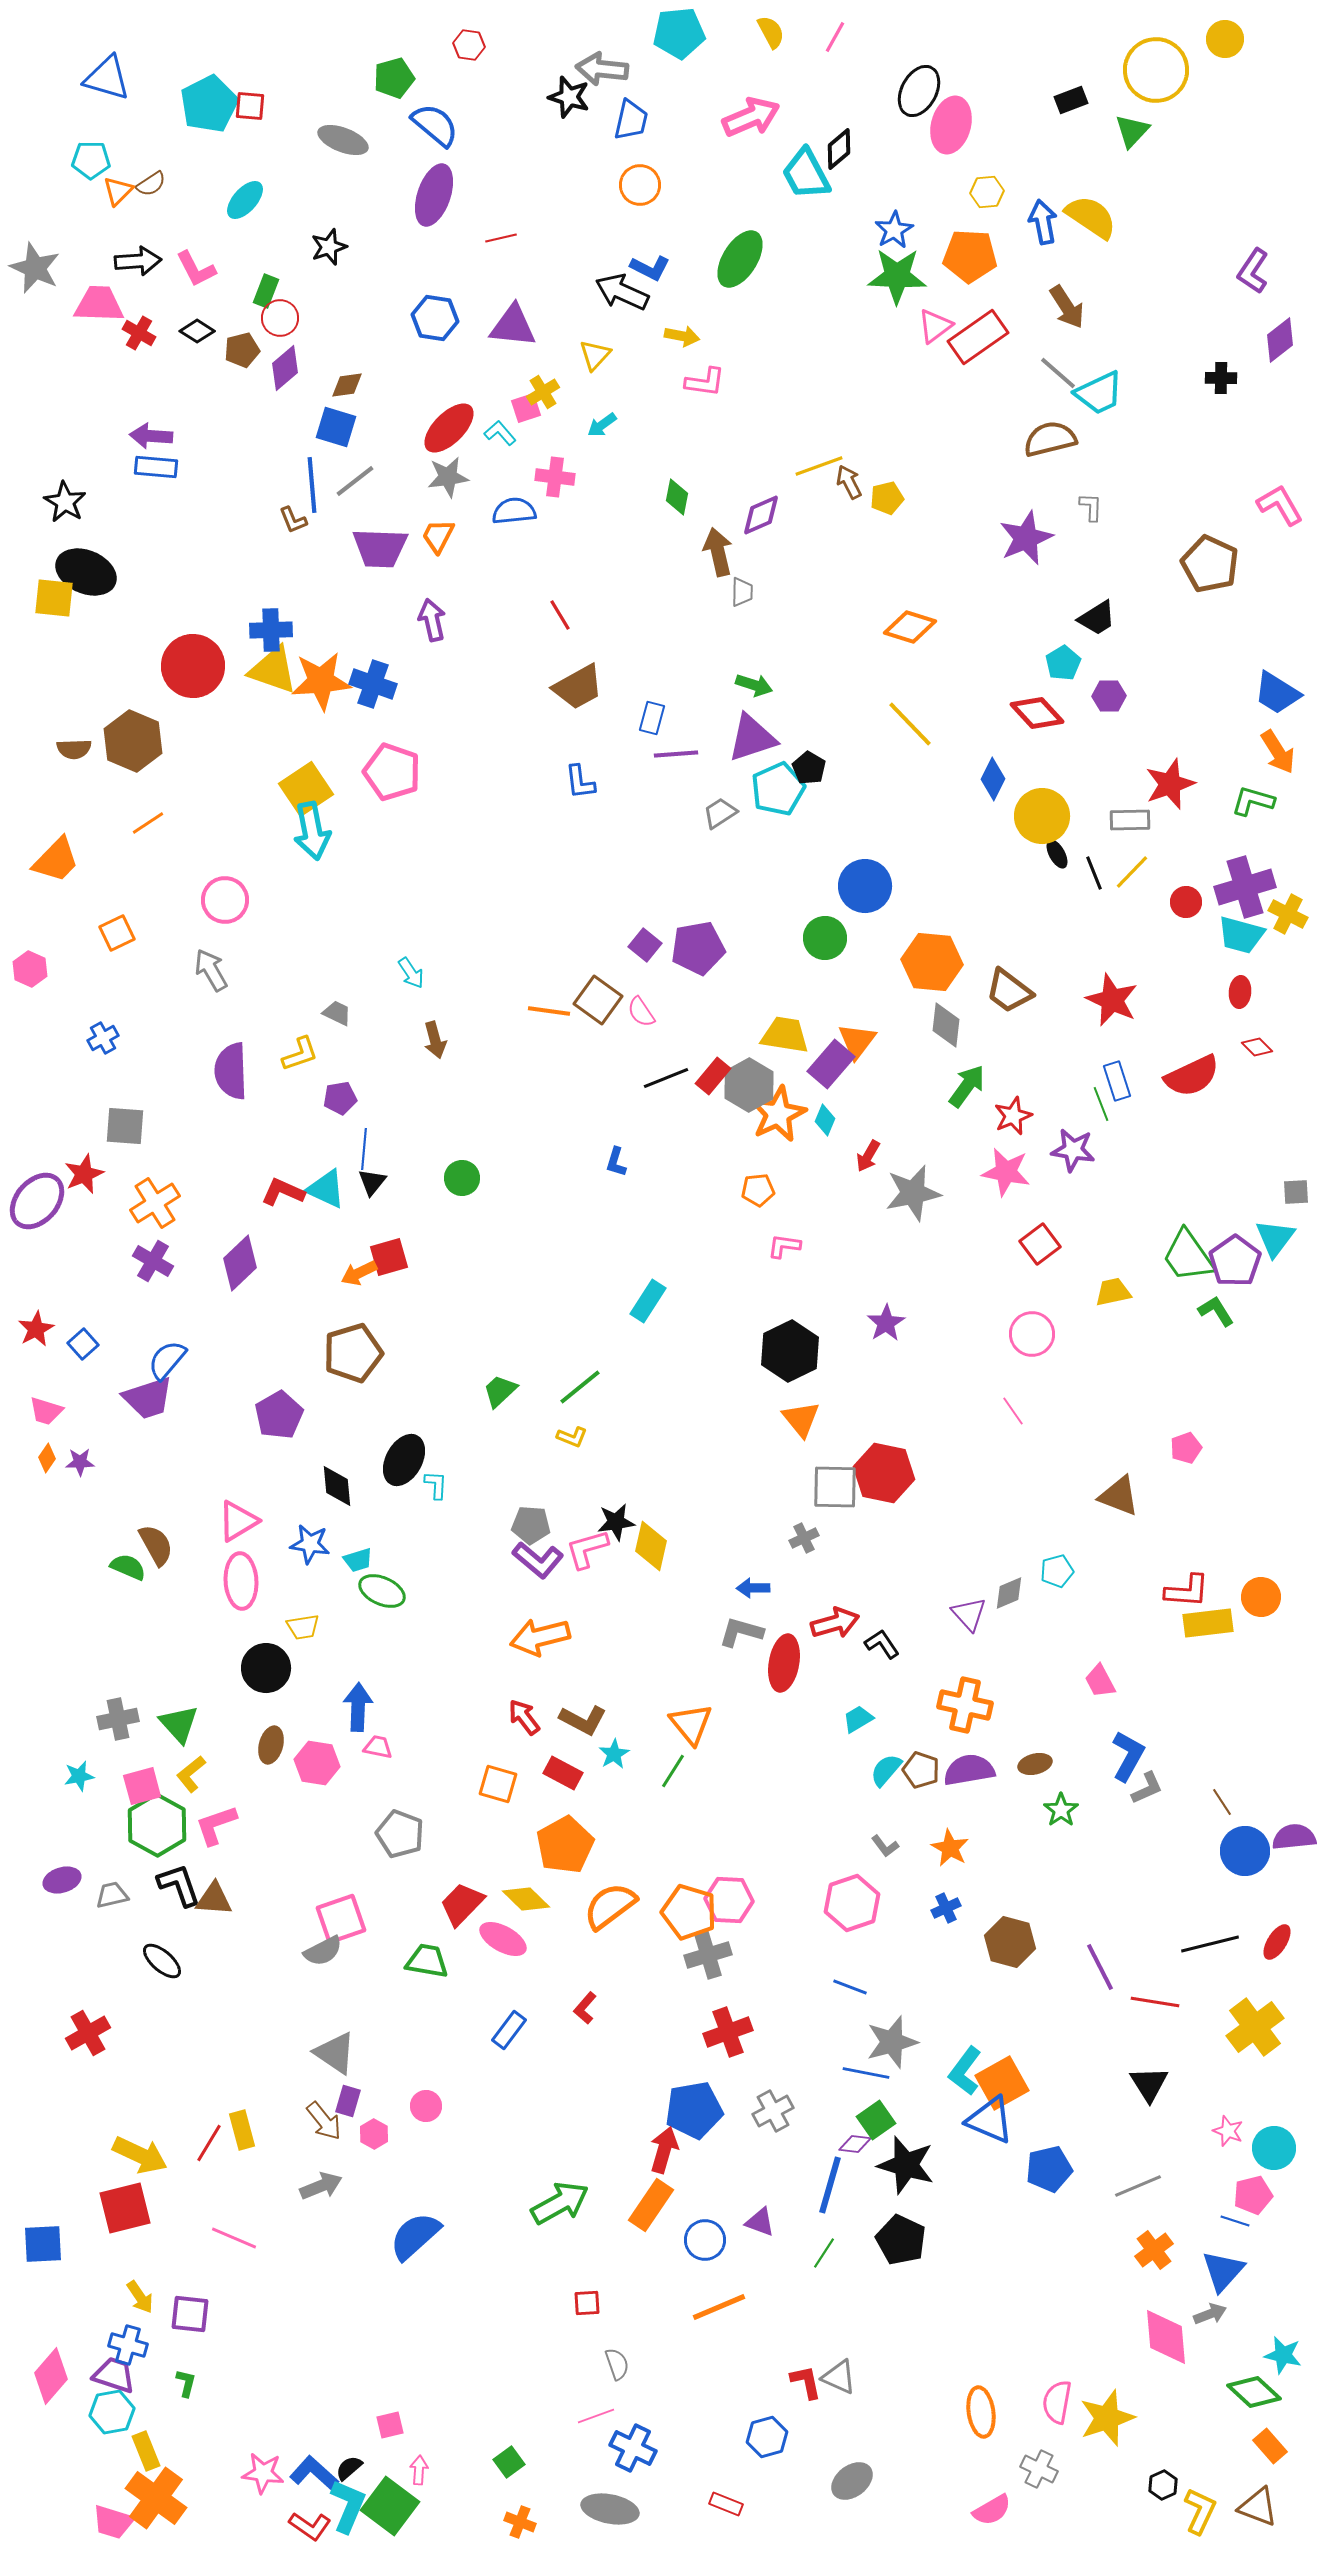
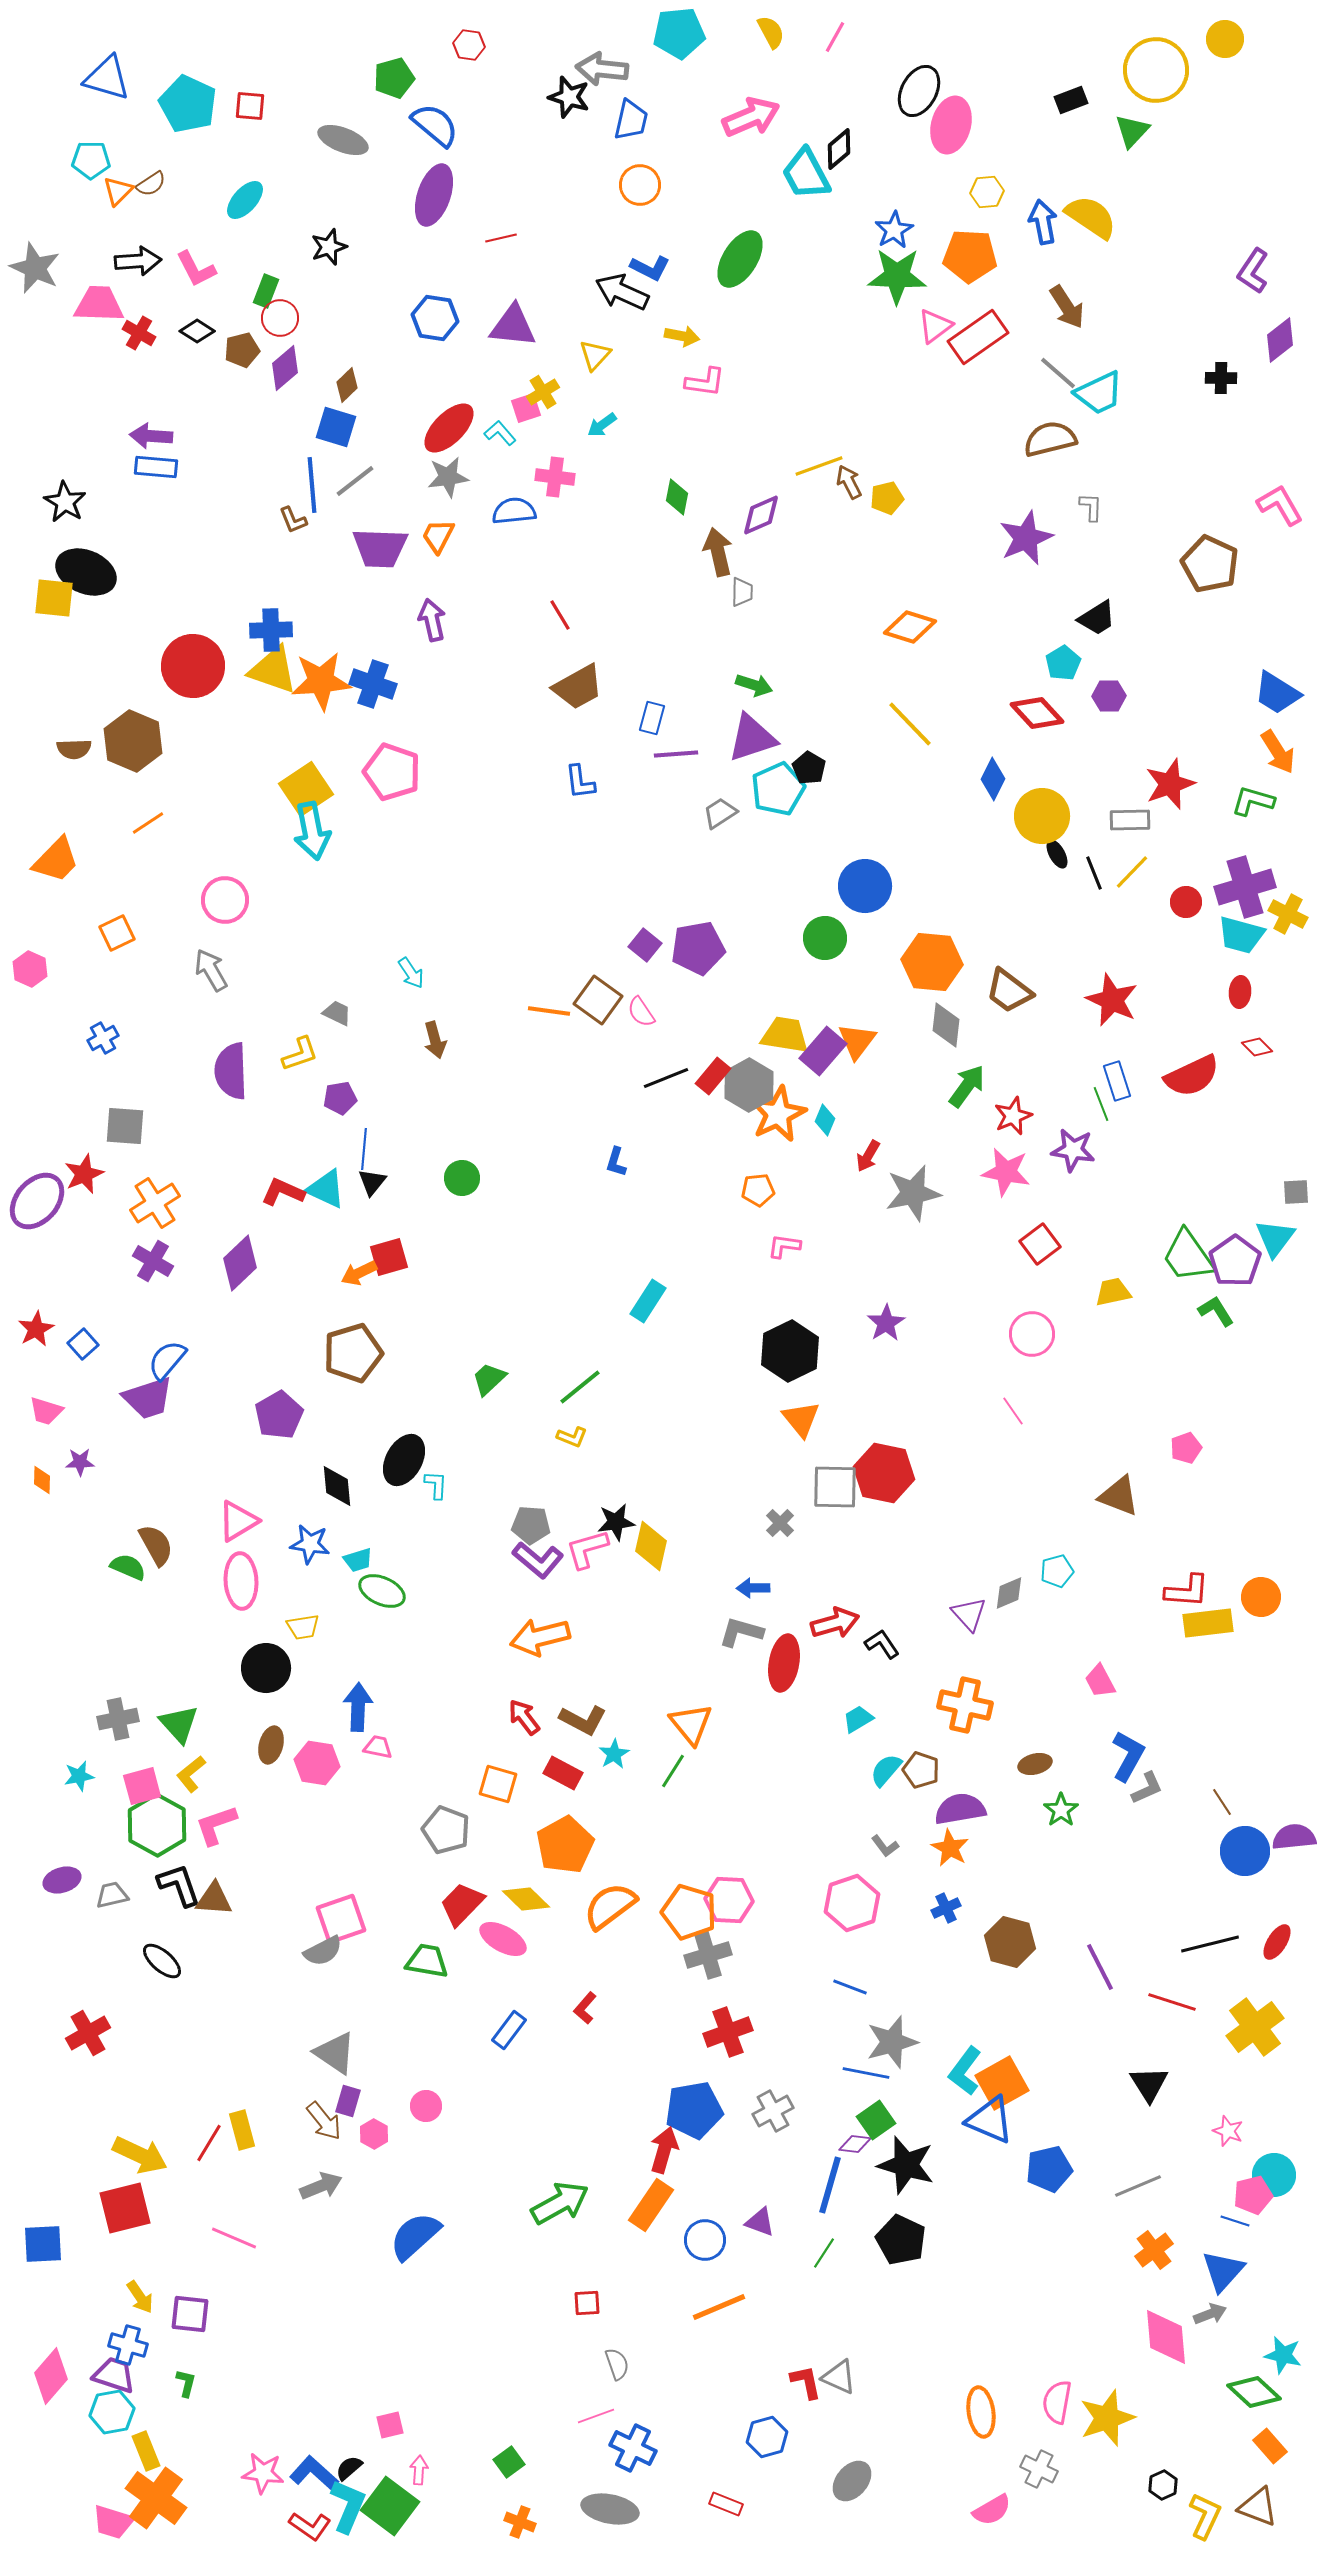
cyan pentagon at (209, 104): moved 21 px left; rotated 20 degrees counterclockwise
brown diamond at (347, 385): rotated 36 degrees counterclockwise
purple rectangle at (831, 1064): moved 8 px left, 13 px up
green trapezoid at (500, 1391): moved 11 px left, 12 px up
orange diamond at (47, 1458): moved 5 px left, 22 px down; rotated 32 degrees counterclockwise
gray cross at (804, 1538): moved 24 px left, 15 px up; rotated 20 degrees counterclockwise
purple semicircle at (969, 1770): moved 9 px left, 39 px down
gray pentagon at (400, 1834): moved 46 px right, 4 px up
red line at (1155, 2002): moved 17 px right; rotated 9 degrees clockwise
cyan circle at (1274, 2148): moved 27 px down
gray ellipse at (852, 2481): rotated 12 degrees counterclockwise
yellow L-shape at (1200, 2511): moved 5 px right, 5 px down
